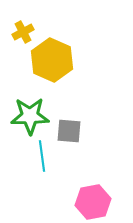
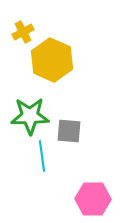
pink hexagon: moved 3 px up; rotated 12 degrees clockwise
